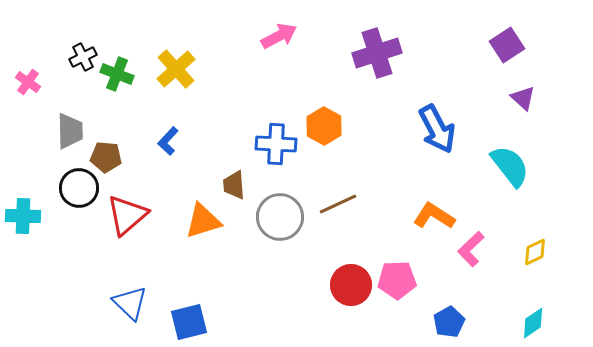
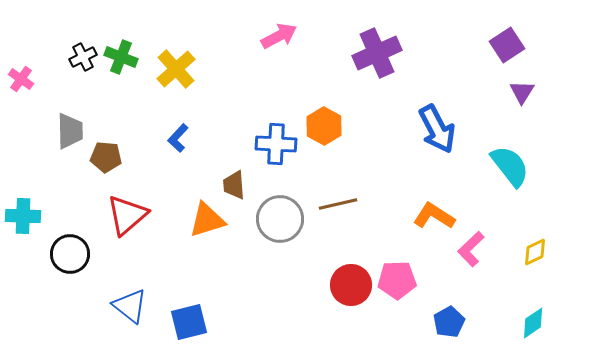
purple cross: rotated 6 degrees counterclockwise
green cross: moved 4 px right, 17 px up
pink cross: moved 7 px left, 3 px up
purple triangle: moved 1 px left, 6 px up; rotated 20 degrees clockwise
blue L-shape: moved 10 px right, 3 px up
black circle: moved 9 px left, 66 px down
brown line: rotated 12 degrees clockwise
gray circle: moved 2 px down
orange triangle: moved 4 px right, 1 px up
blue triangle: moved 3 px down; rotated 6 degrees counterclockwise
